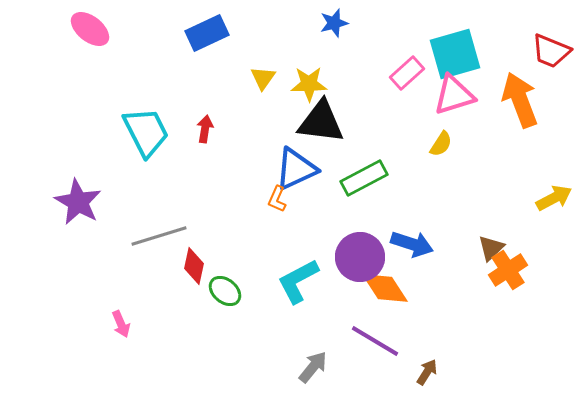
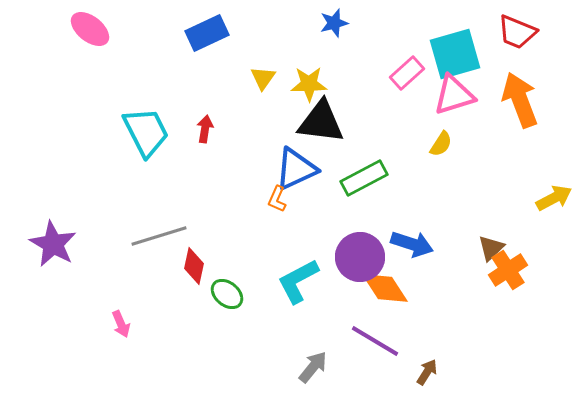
red trapezoid: moved 34 px left, 19 px up
purple star: moved 25 px left, 42 px down
green ellipse: moved 2 px right, 3 px down
